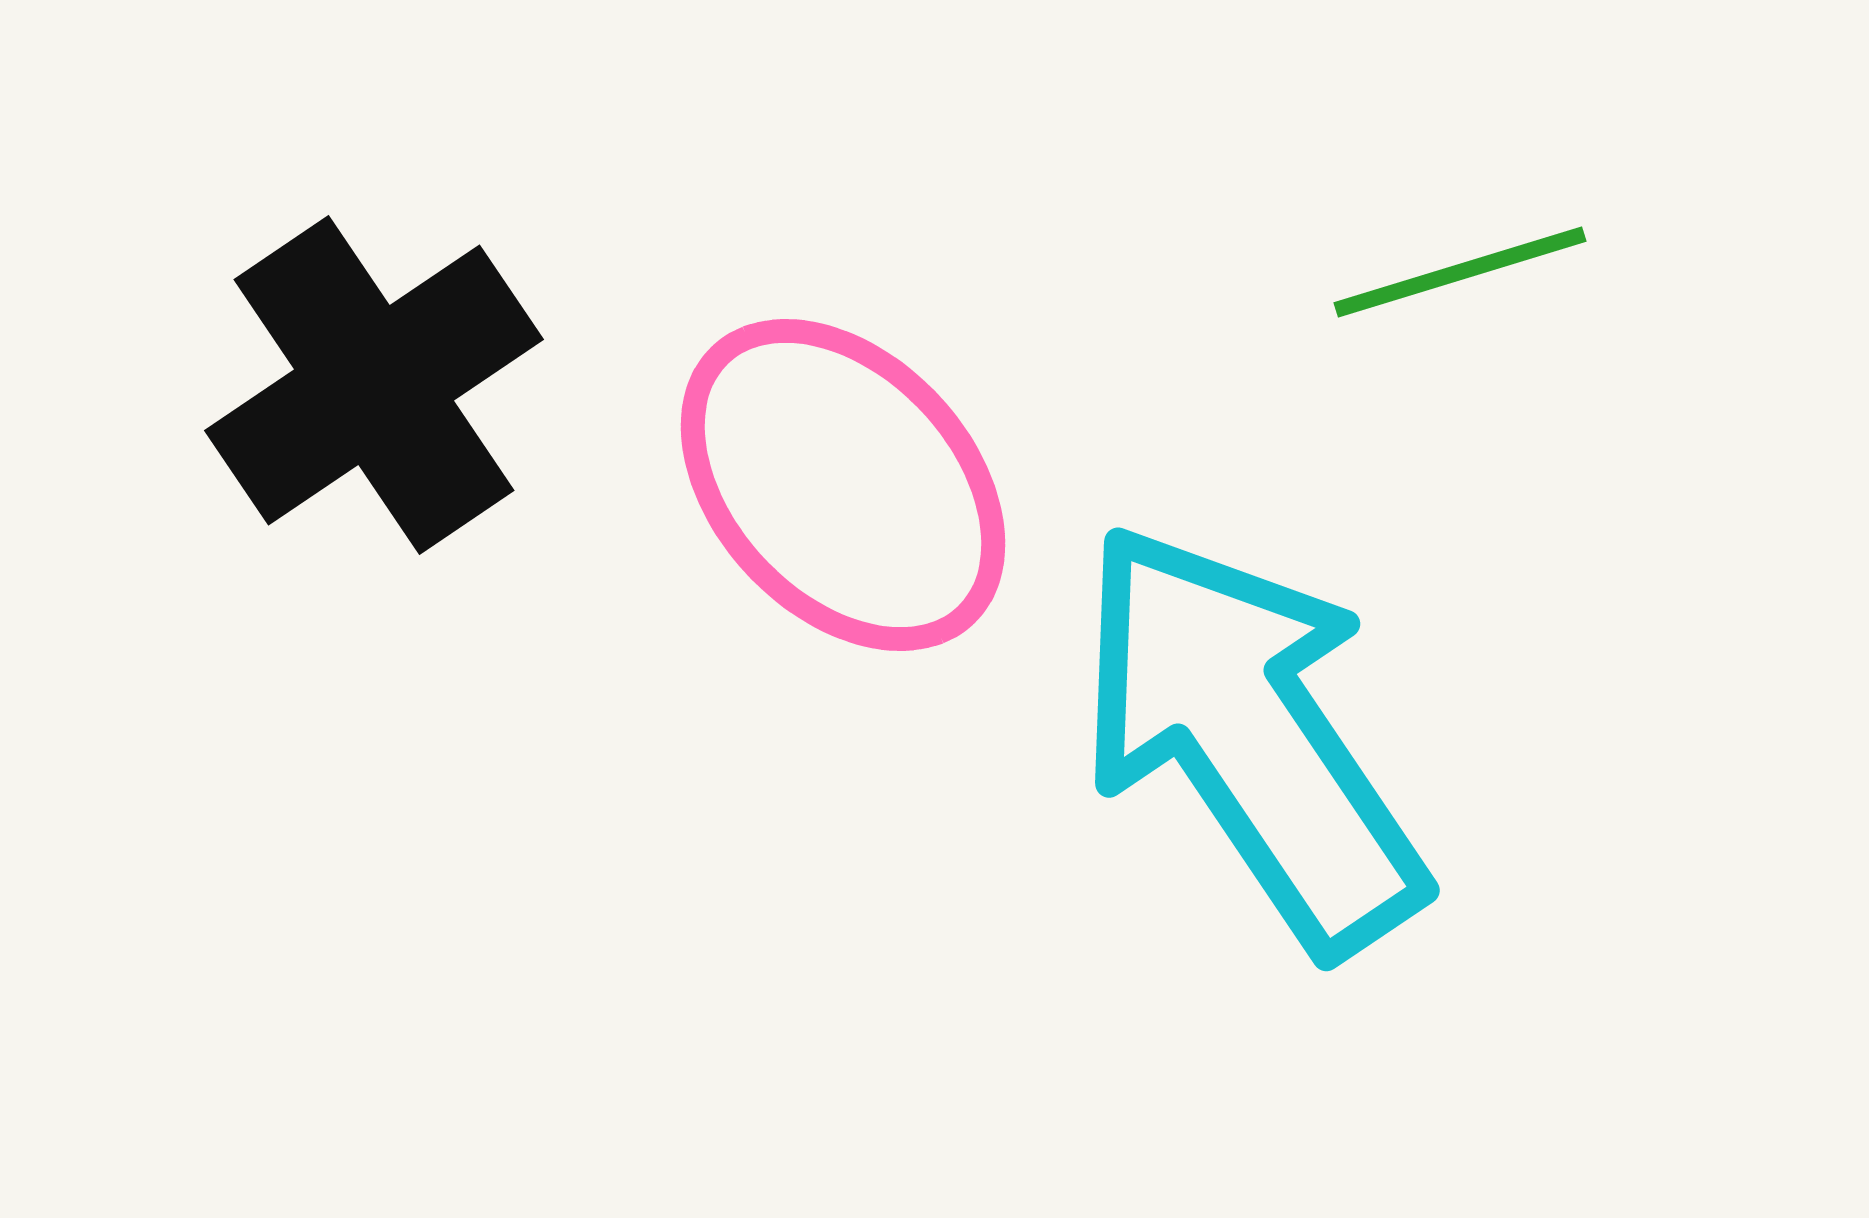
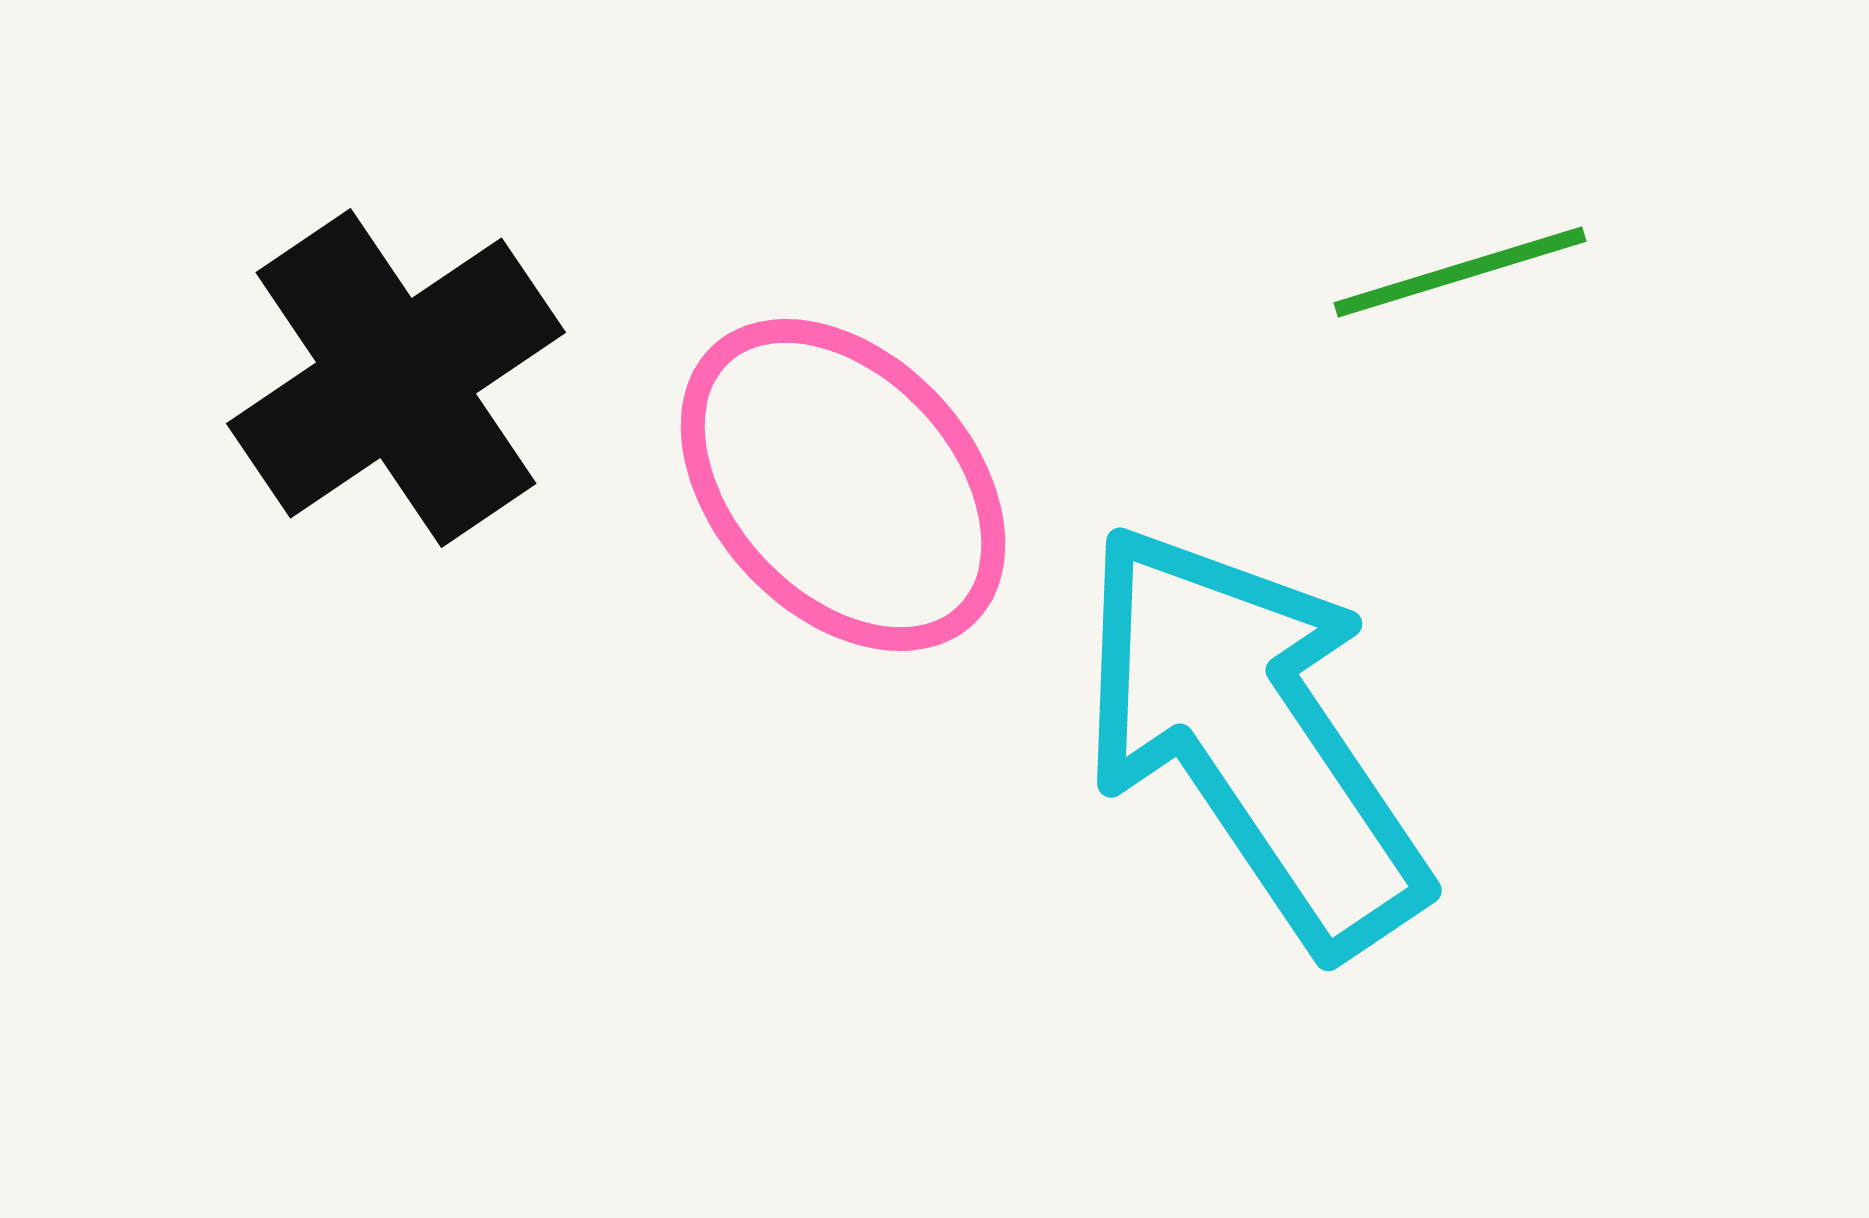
black cross: moved 22 px right, 7 px up
cyan arrow: moved 2 px right
